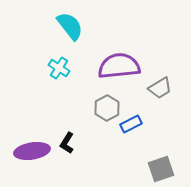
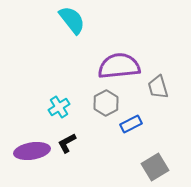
cyan semicircle: moved 2 px right, 6 px up
cyan cross: moved 39 px down; rotated 25 degrees clockwise
gray trapezoid: moved 2 px left, 1 px up; rotated 105 degrees clockwise
gray hexagon: moved 1 px left, 5 px up
black L-shape: rotated 30 degrees clockwise
gray square: moved 6 px left, 2 px up; rotated 12 degrees counterclockwise
